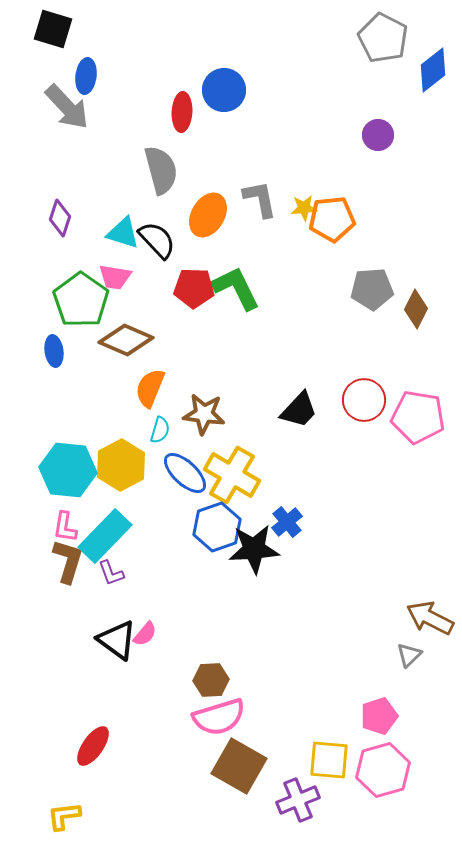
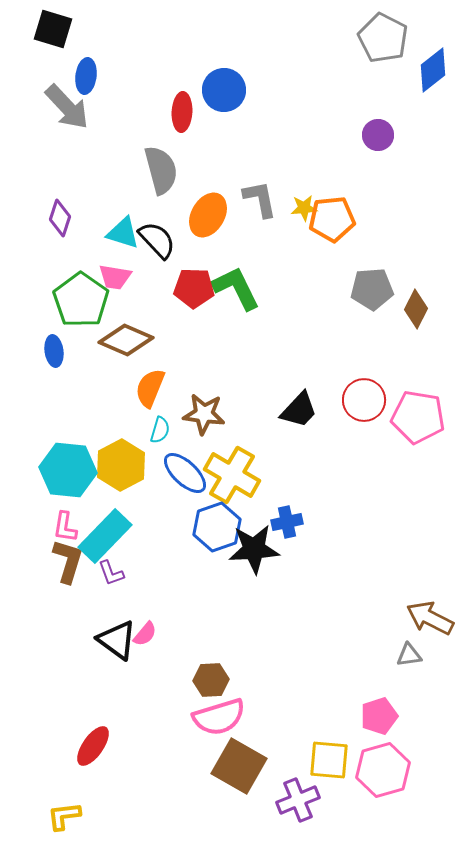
blue cross at (287, 522): rotated 28 degrees clockwise
gray triangle at (409, 655): rotated 36 degrees clockwise
